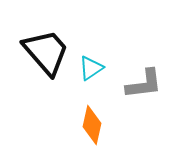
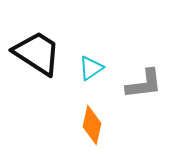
black trapezoid: moved 9 px left, 1 px down; rotated 16 degrees counterclockwise
